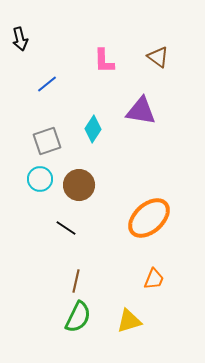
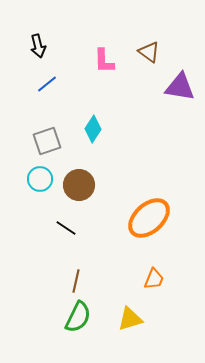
black arrow: moved 18 px right, 7 px down
brown triangle: moved 9 px left, 5 px up
purple triangle: moved 39 px right, 24 px up
yellow triangle: moved 1 px right, 2 px up
